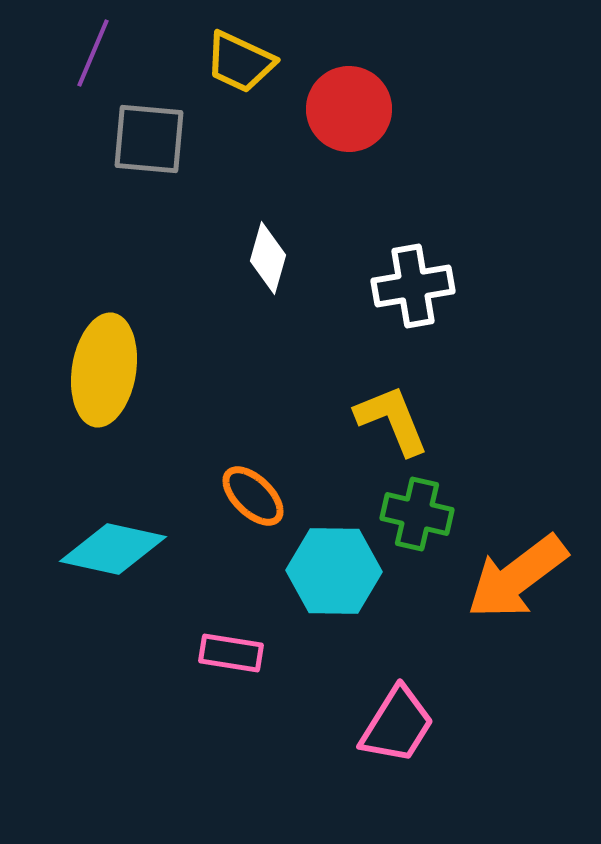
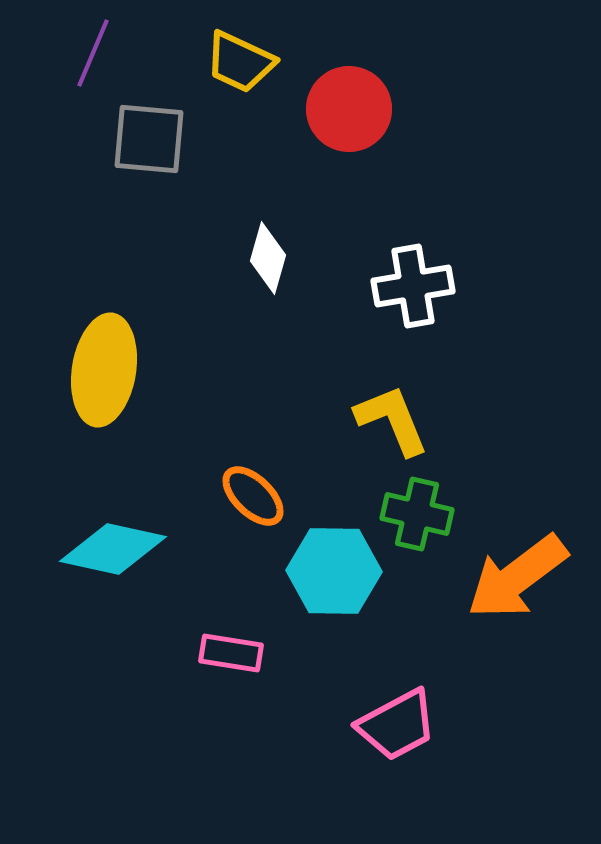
pink trapezoid: rotated 30 degrees clockwise
